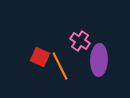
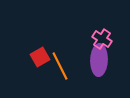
pink cross: moved 22 px right, 2 px up
red square: rotated 36 degrees clockwise
